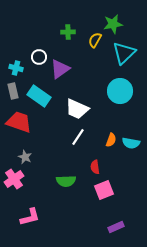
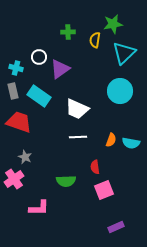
yellow semicircle: rotated 21 degrees counterclockwise
white line: rotated 54 degrees clockwise
pink L-shape: moved 9 px right, 9 px up; rotated 15 degrees clockwise
